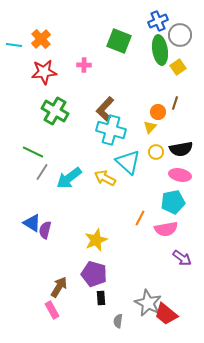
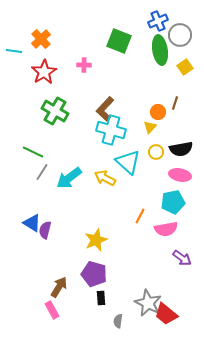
cyan line: moved 6 px down
yellow square: moved 7 px right
red star: rotated 25 degrees counterclockwise
orange line: moved 2 px up
